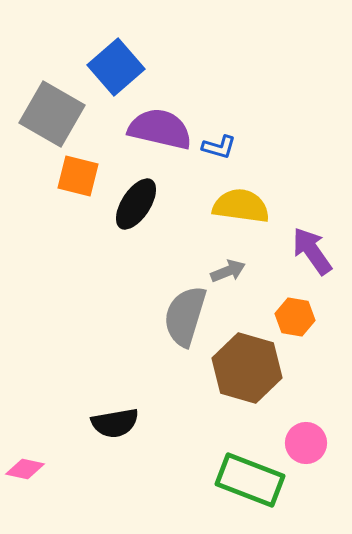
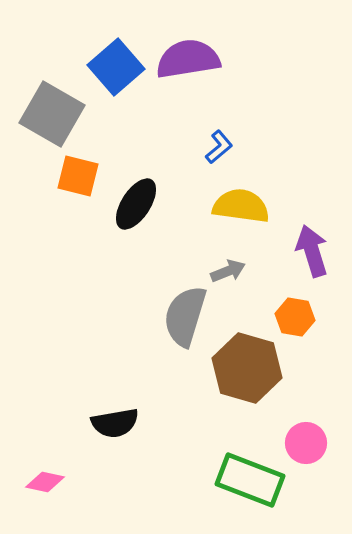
purple semicircle: moved 28 px right, 70 px up; rotated 22 degrees counterclockwise
blue L-shape: rotated 56 degrees counterclockwise
purple arrow: rotated 18 degrees clockwise
pink diamond: moved 20 px right, 13 px down
